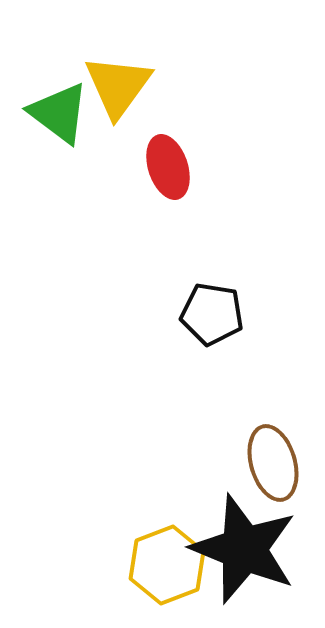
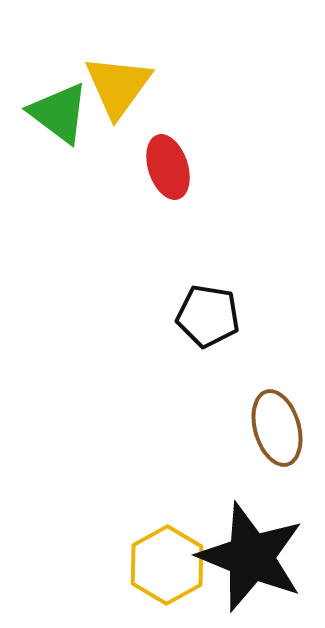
black pentagon: moved 4 px left, 2 px down
brown ellipse: moved 4 px right, 35 px up
black star: moved 7 px right, 8 px down
yellow hexagon: rotated 8 degrees counterclockwise
